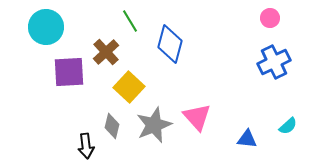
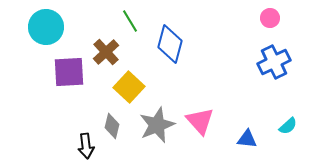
pink triangle: moved 3 px right, 4 px down
gray star: moved 3 px right
